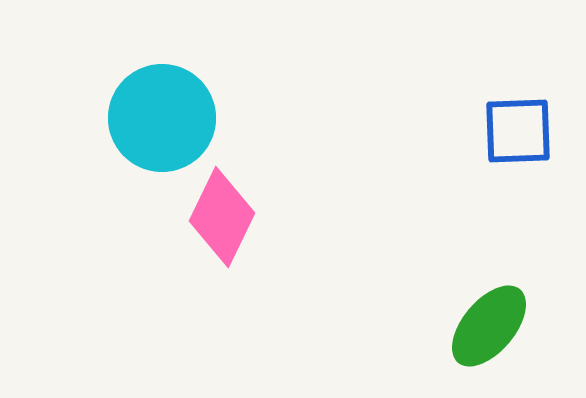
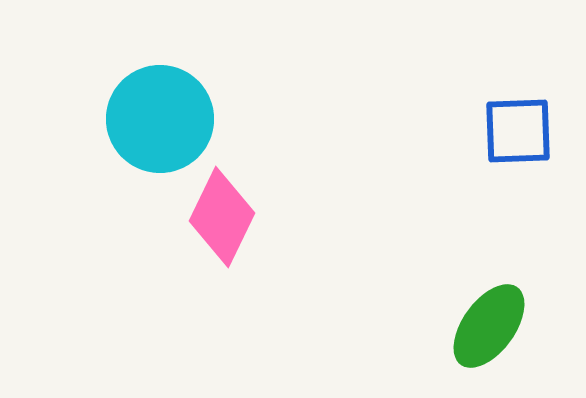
cyan circle: moved 2 px left, 1 px down
green ellipse: rotated 4 degrees counterclockwise
